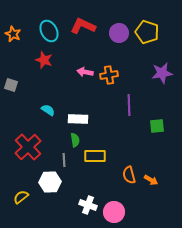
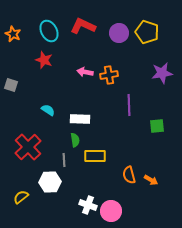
white rectangle: moved 2 px right
pink circle: moved 3 px left, 1 px up
